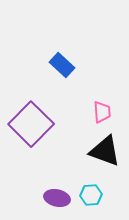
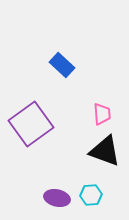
pink trapezoid: moved 2 px down
purple square: rotated 9 degrees clockwise
